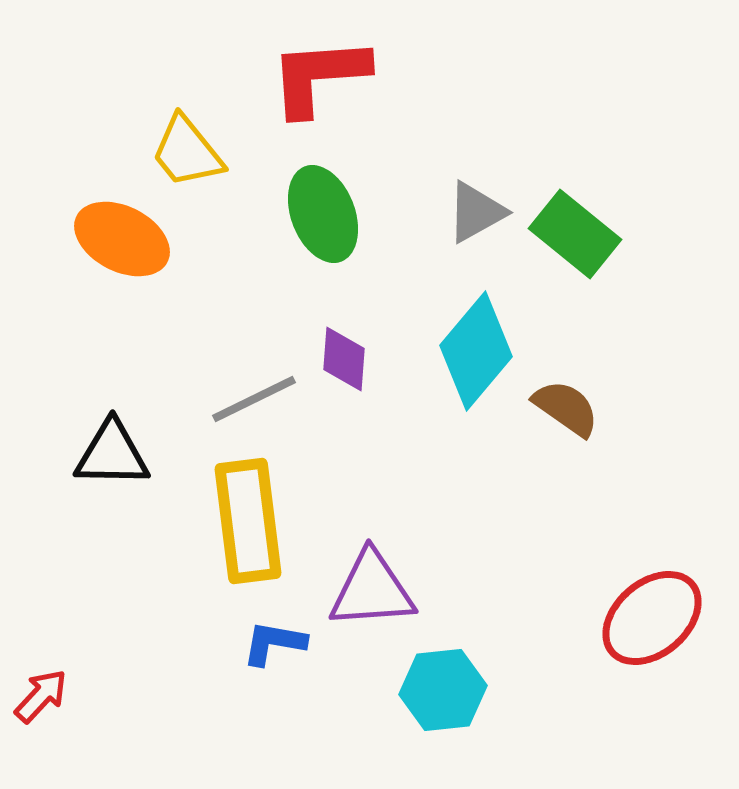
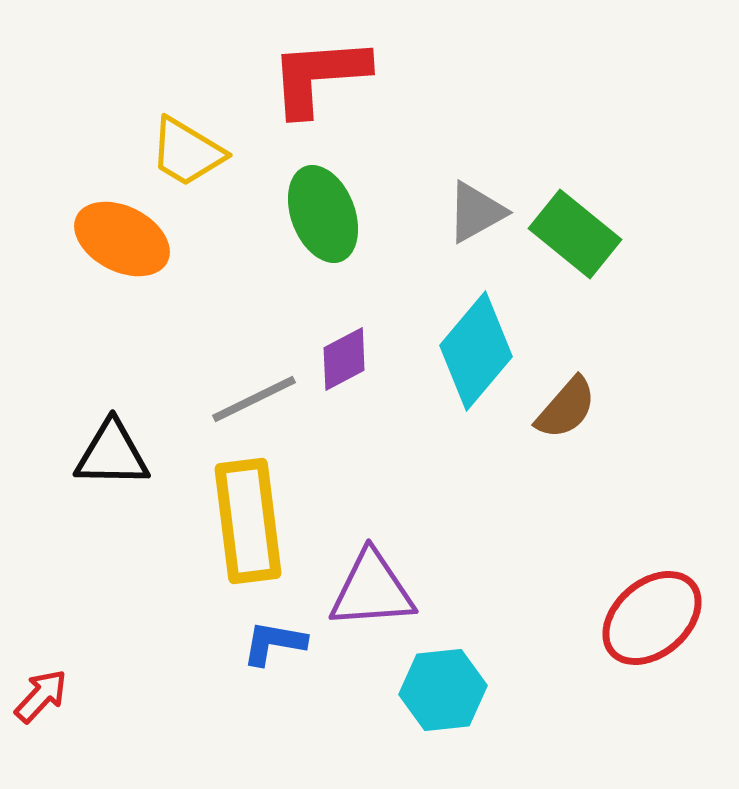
yellow trapezoid: rotated 20 degrees counterclockwise
purple diamond: rotated 58 degrees clockwise
brown semicircle: rotated 96 degrees clockwise
